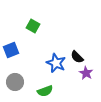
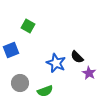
green square: moved 5 px left
purple star: moved 3 px right
gray circle: moved 5 px right, 1 px down
